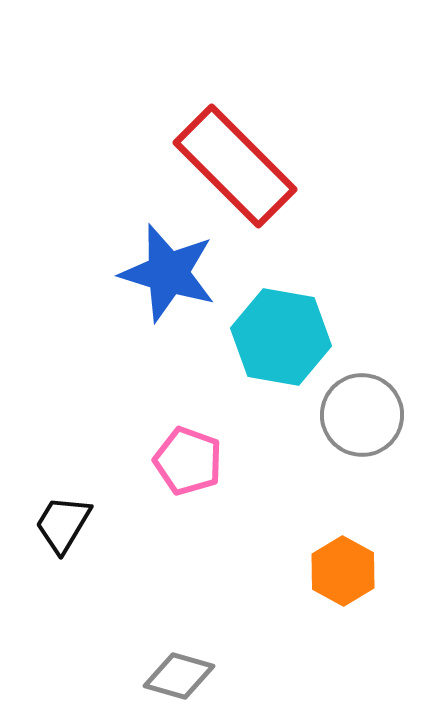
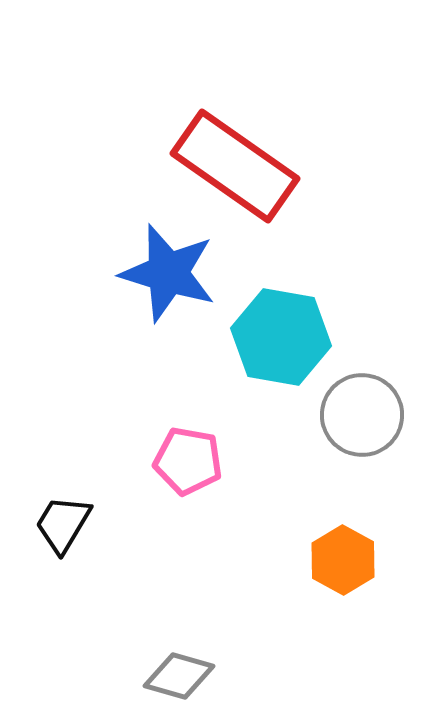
red rectangle: rotated 10 degrees counterclockwise
pink pentagon: rotated 10 degrees counterclockwise
orange hexagon: moved 11 px up
